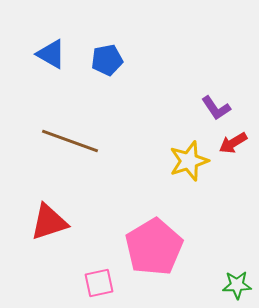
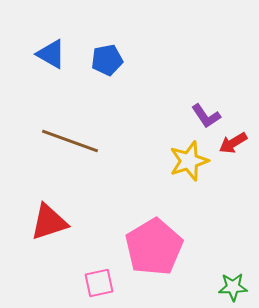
purple L-shape: moved 10 px left, 8 px down
green star: moved 4 px left, 2 px down
